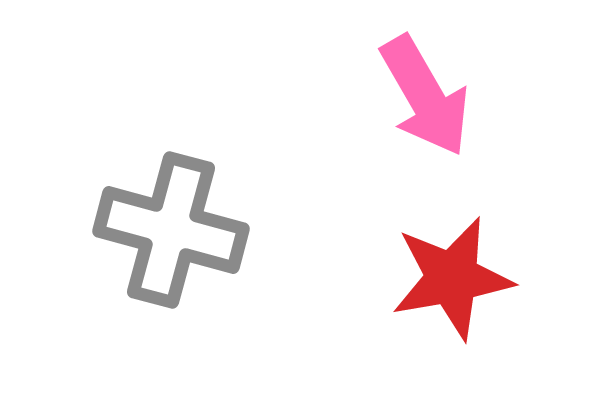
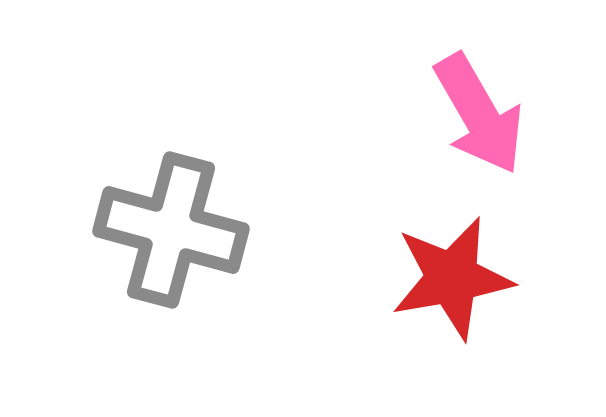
pink arrow: moved 54 px right, 18 px down
